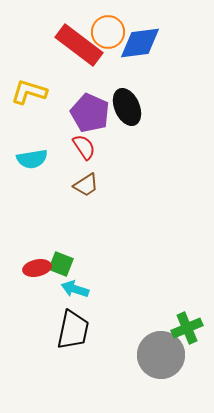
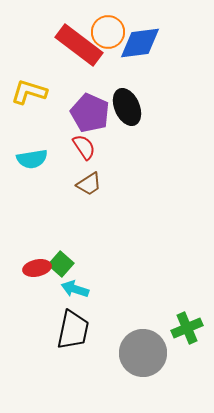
brown trapezoid: moved 3 px right, 1 px up
green square: rotated 20 degrees clockwise
gray circle: moved 18 px left, 2 px up
